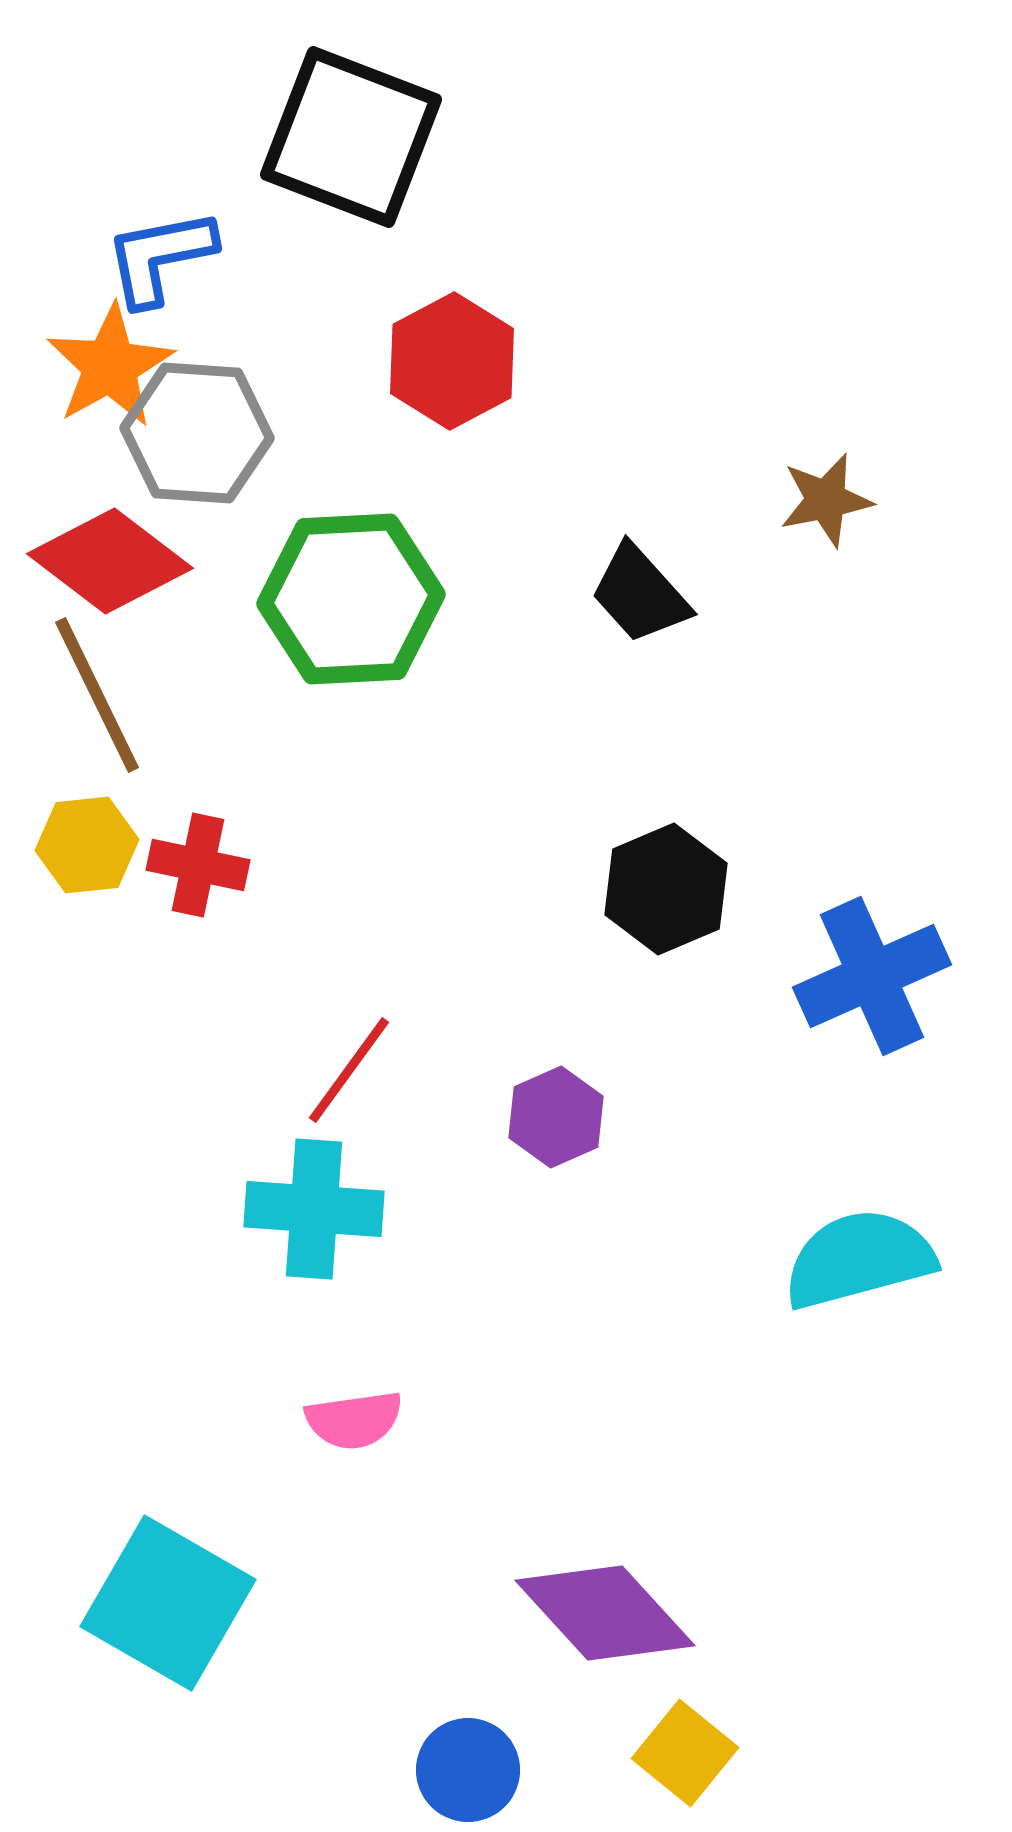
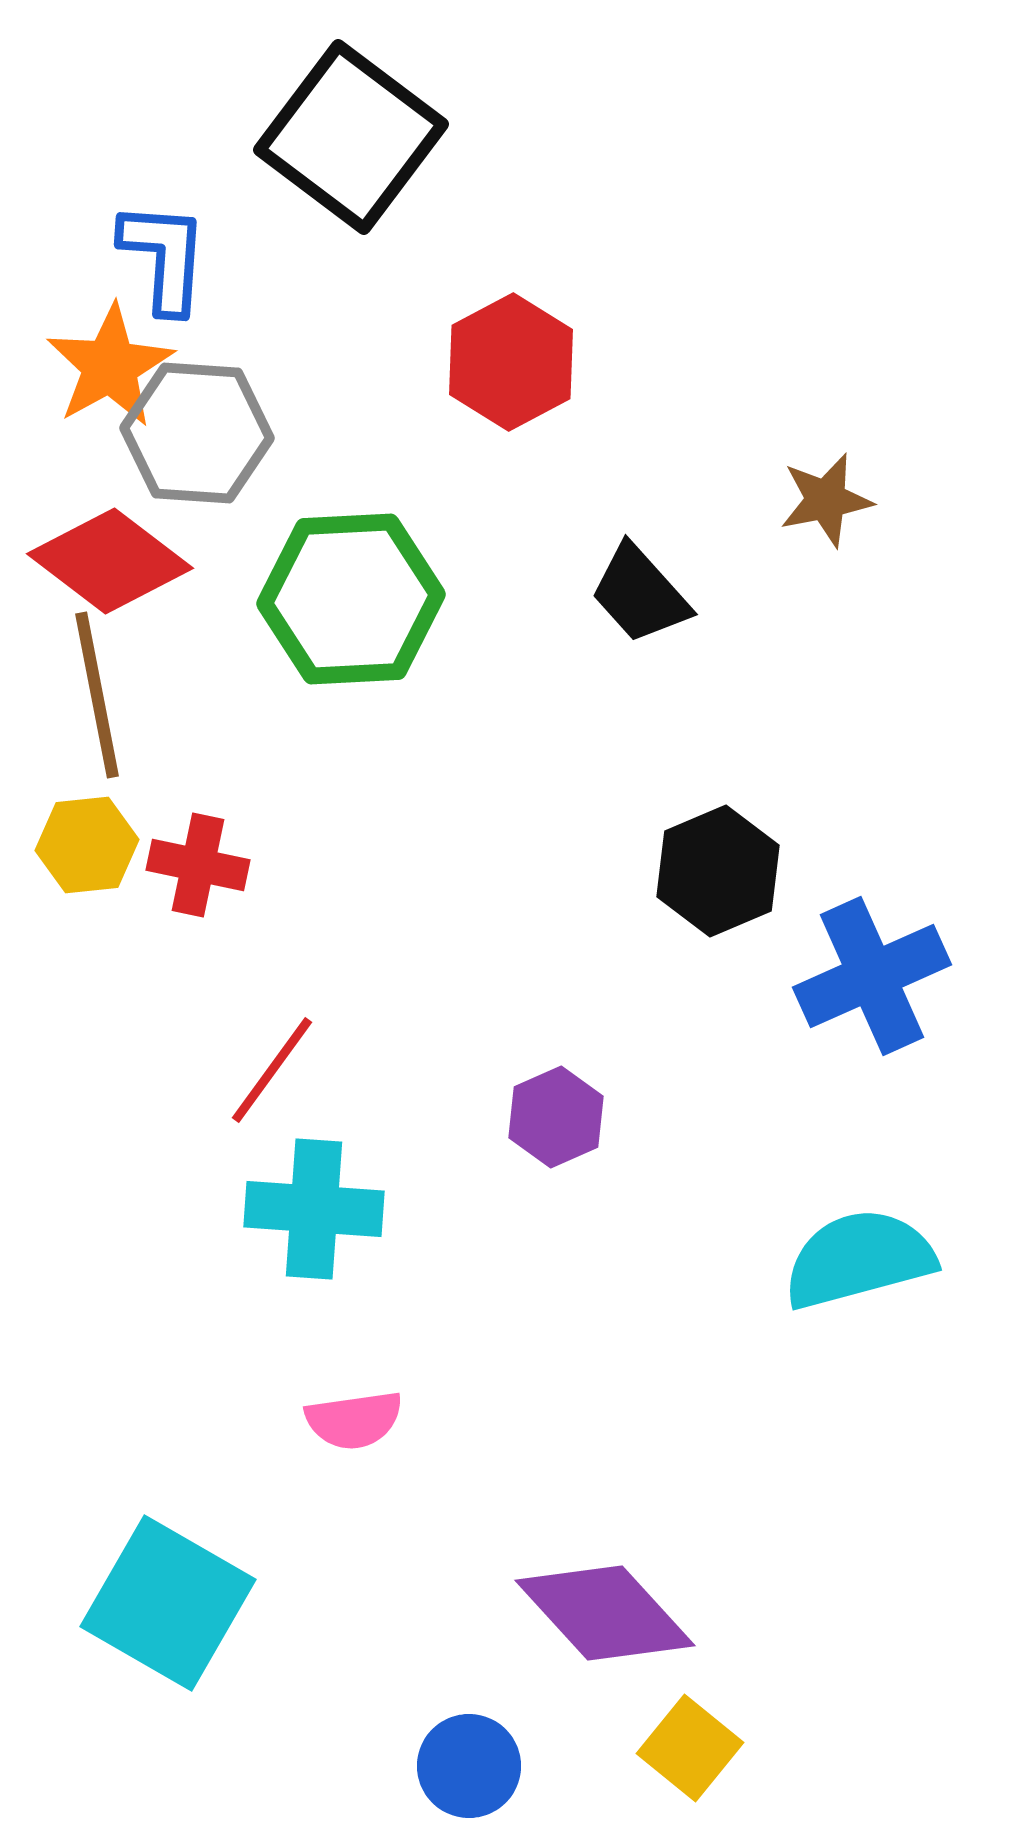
black square: rotated 16 degrees clockwise
blue L-shape: moved 4 px right; rotated 105 degrees clockwise
red hexagon: moved 59 px right, 1 px down
brown line: rotated 15 degrees clockwise
black hexagon: moved 52 px right, 18 px up
red line: moved 77 px left
yellow square: moved 5 px right, 5 px up
blue circle: moved 1 px right, 4 px up
